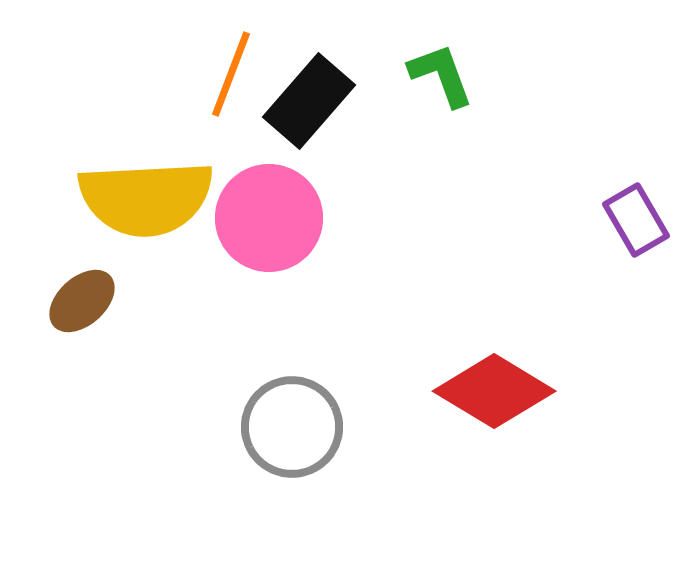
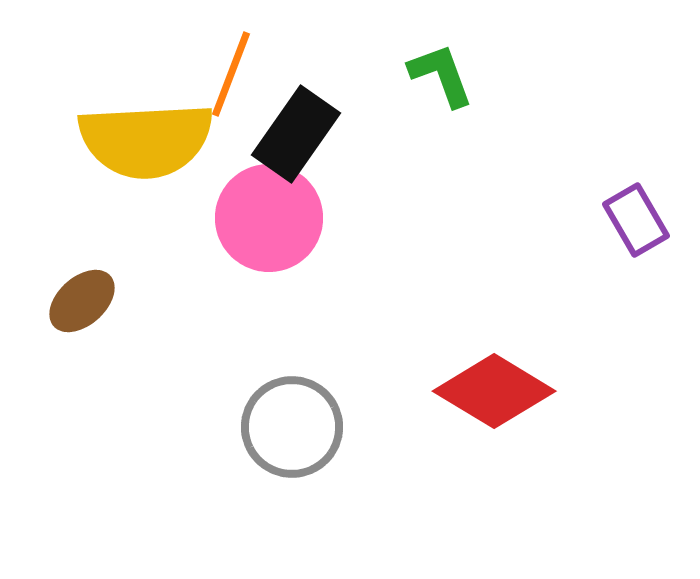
black rectangle: moved 13 px left, 33 px down; rotated 6 degrees counterclockwise
yellow semicircle: moved 58 px up
